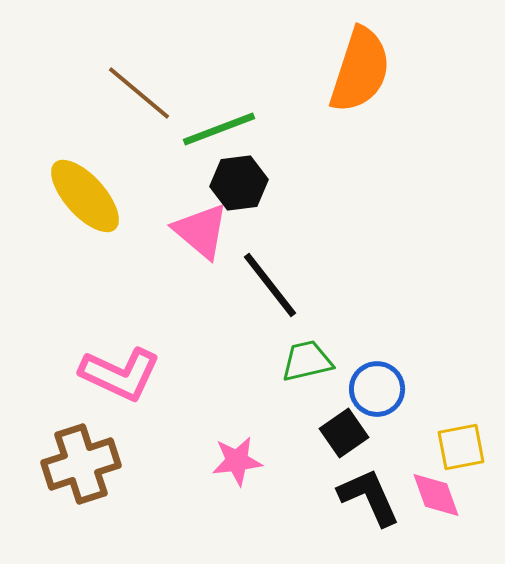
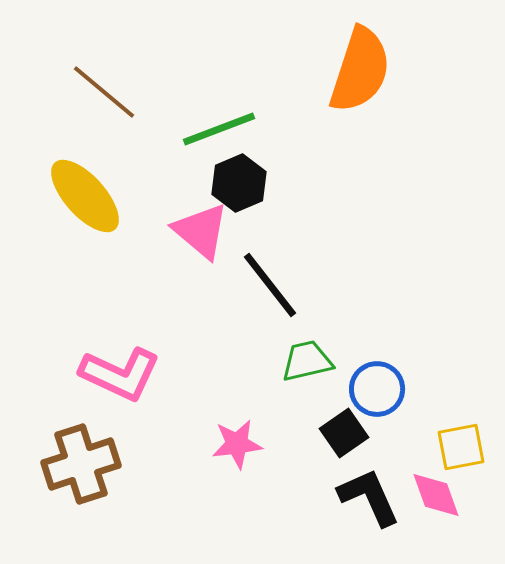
brown line: moved 35 px left, 1 px up
black hexagon: rotated 16 degrees counterclockwise
pink star: moved 17 px up
